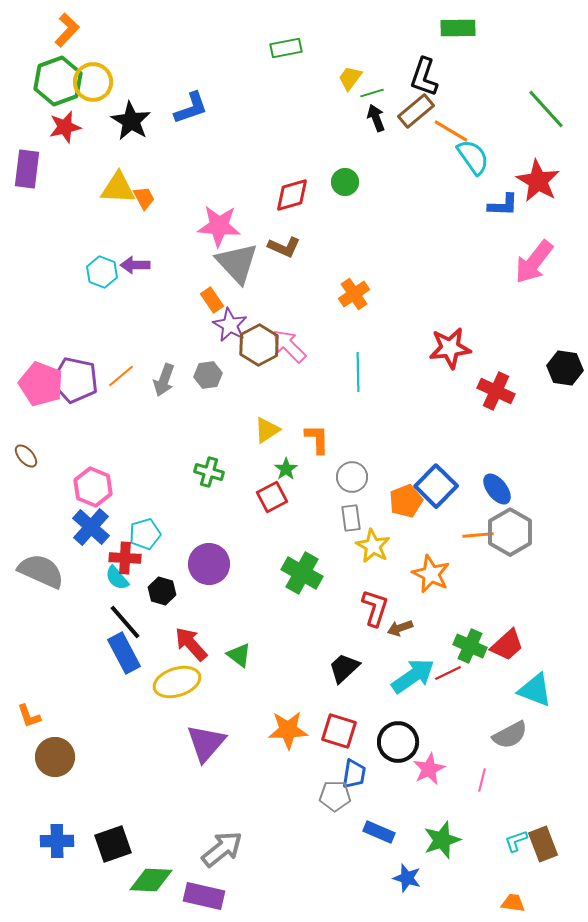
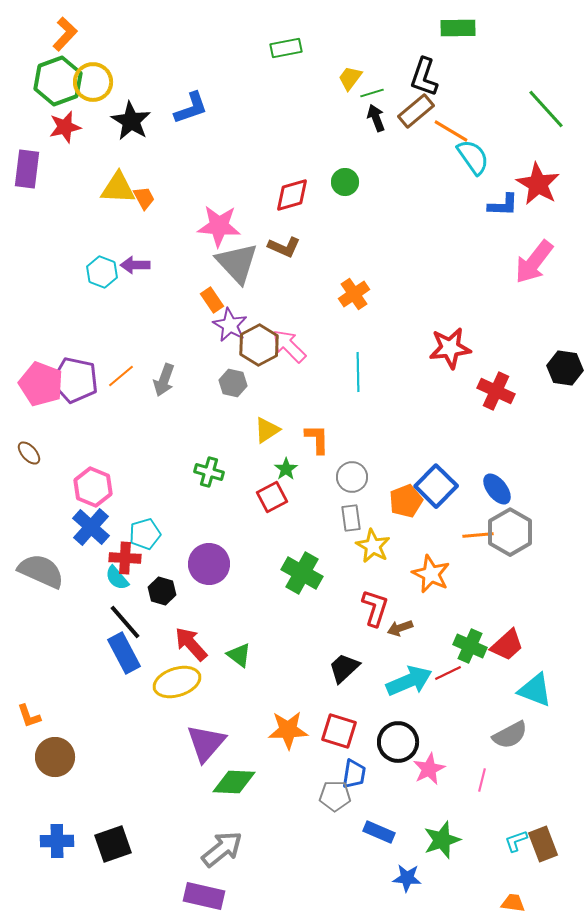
orange L-shape at (67, 30): moved 2 px left, 4 px down
red star at (538, 181): moved 3 px down
gray hexagon at (208, 375): moved 25 px right, 8 px down; rotated 20 degrees clockwise
brown ellipse at (26, 456): moved 3 px right, 3 px up
cyan arrow at (413, 676): moved 4 px left, 5 px down; rotated 12 degrees clockwise
blue star at (407, 878): rotated 12 degrees counterclockwise
green diamond at (151, 880): moved 83 px right, 98 px up
